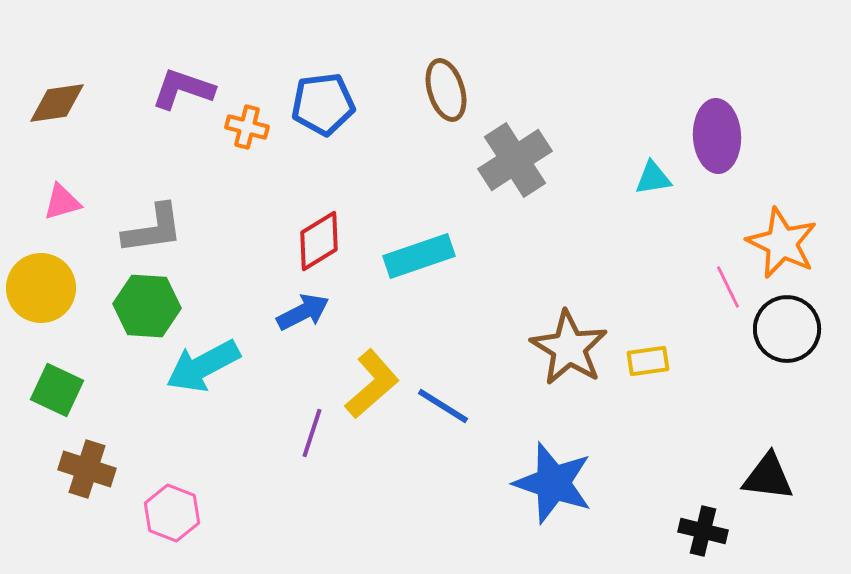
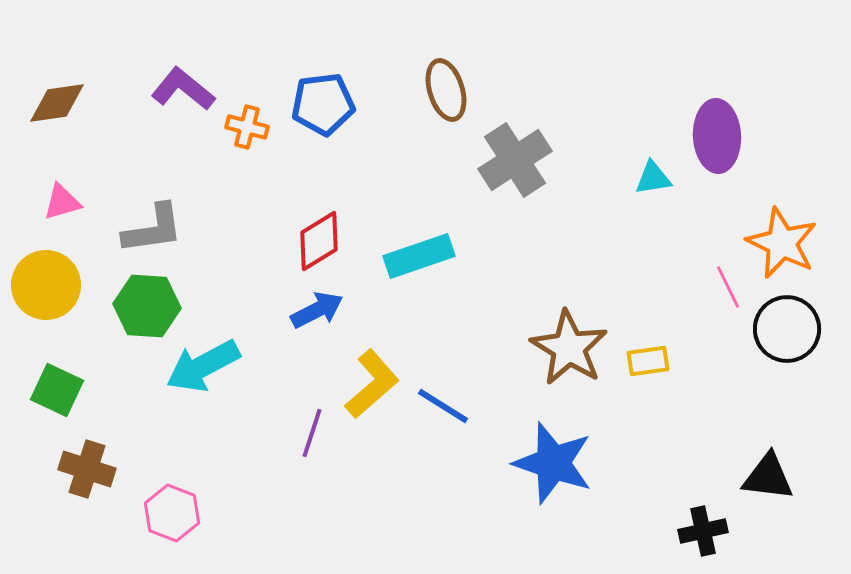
purple L-shape: rotated 20 degrees clockwise
yellow circle: moved 5 px right, 3 px up
blue arrow: moved 14 px right, 2 px up
blue star: moved 20 px up
black cross: rotated 27 degrees counterclockwise
